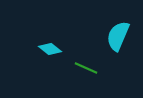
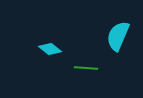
green line: rotated 20 degrees counterclockwise
